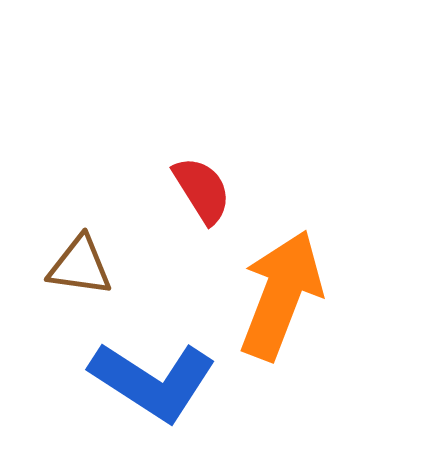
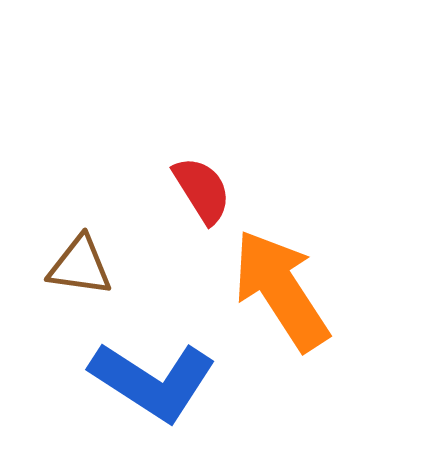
orange arrow: moved 5 px up; rotated 54 degrees counterclockwise
